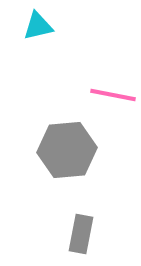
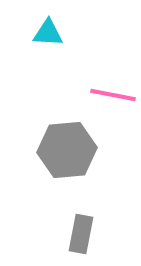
cyan triangle: moved 10 px right, 7 px down; rotated 16 degrees clockwise
